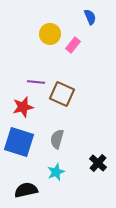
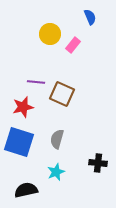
black cross: rotated 36 degrees counterclockwise
